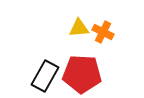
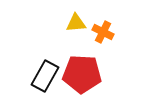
yellow triangle: moved 3 px left, 5 px up
